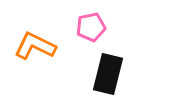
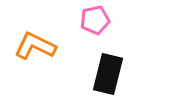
pink pentagon: moved 4 px right, 7 px up
